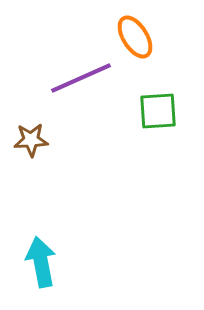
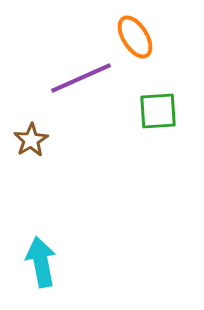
brown star: rotated 28 degrees counterclockwise
